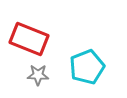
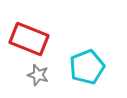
gray star: rotated 15 degrees clockwise
